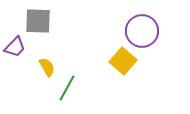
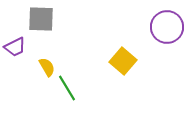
gray square: moved 3 px right, 2 px up
purple circle: moved 25 px right, 4 px up
purple trapezoid: rotated 20 degrees clockwise
green line: rotated 60 degrees counterclockwise
